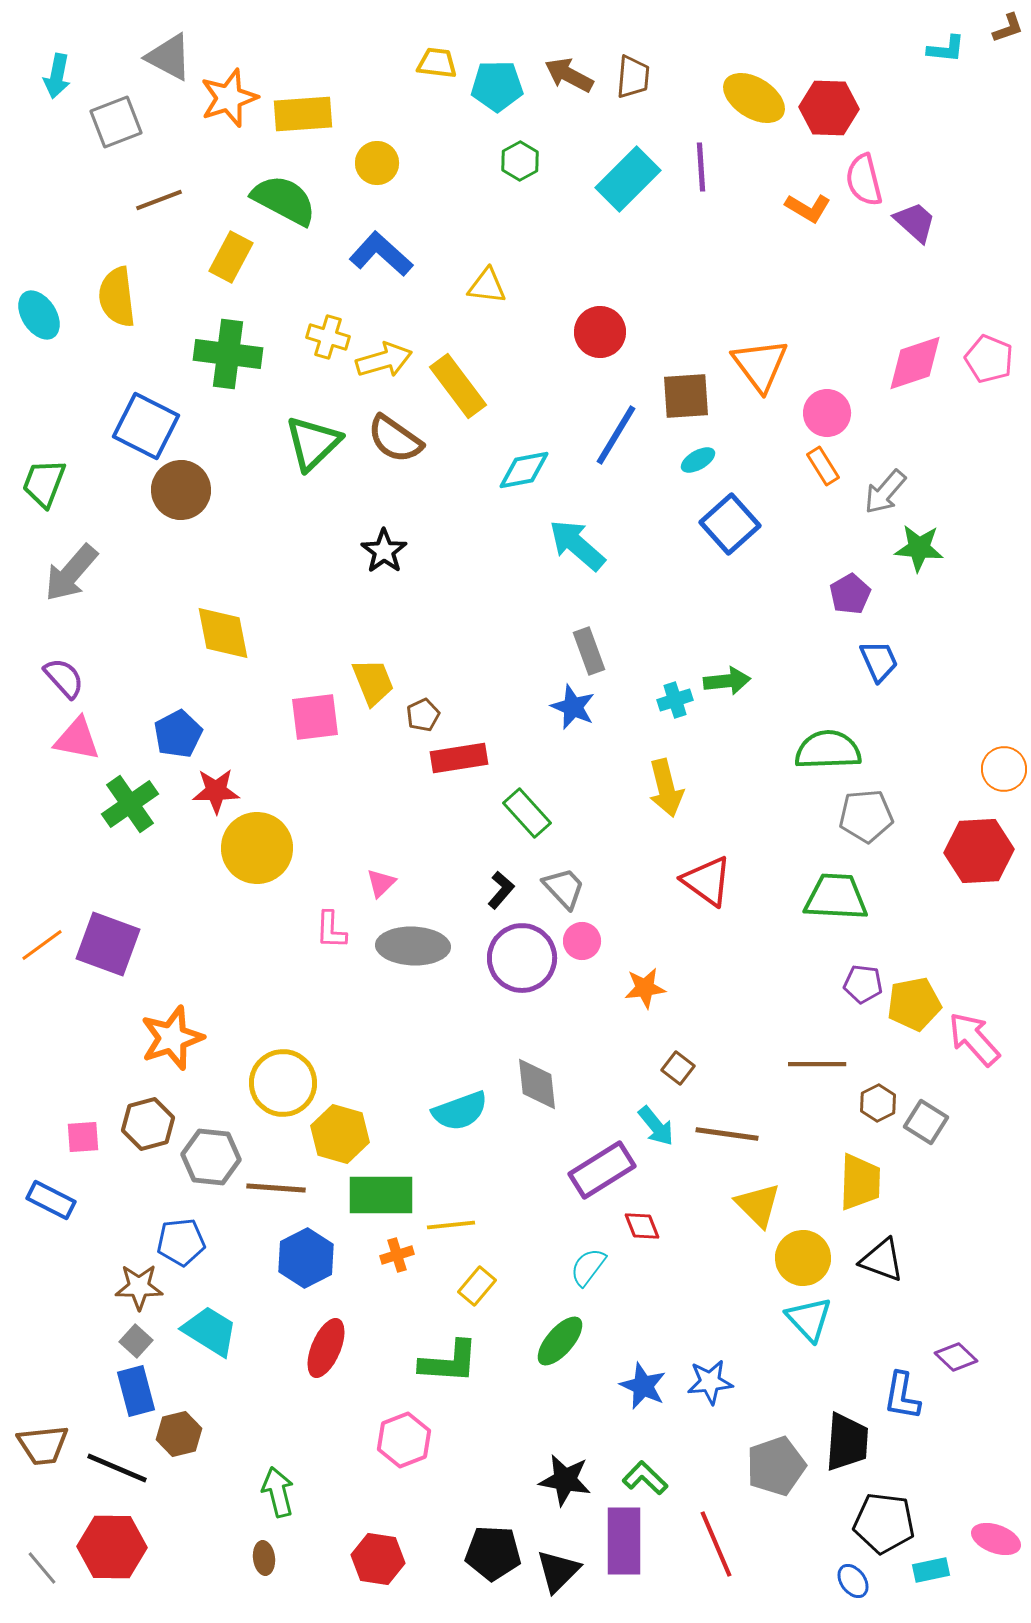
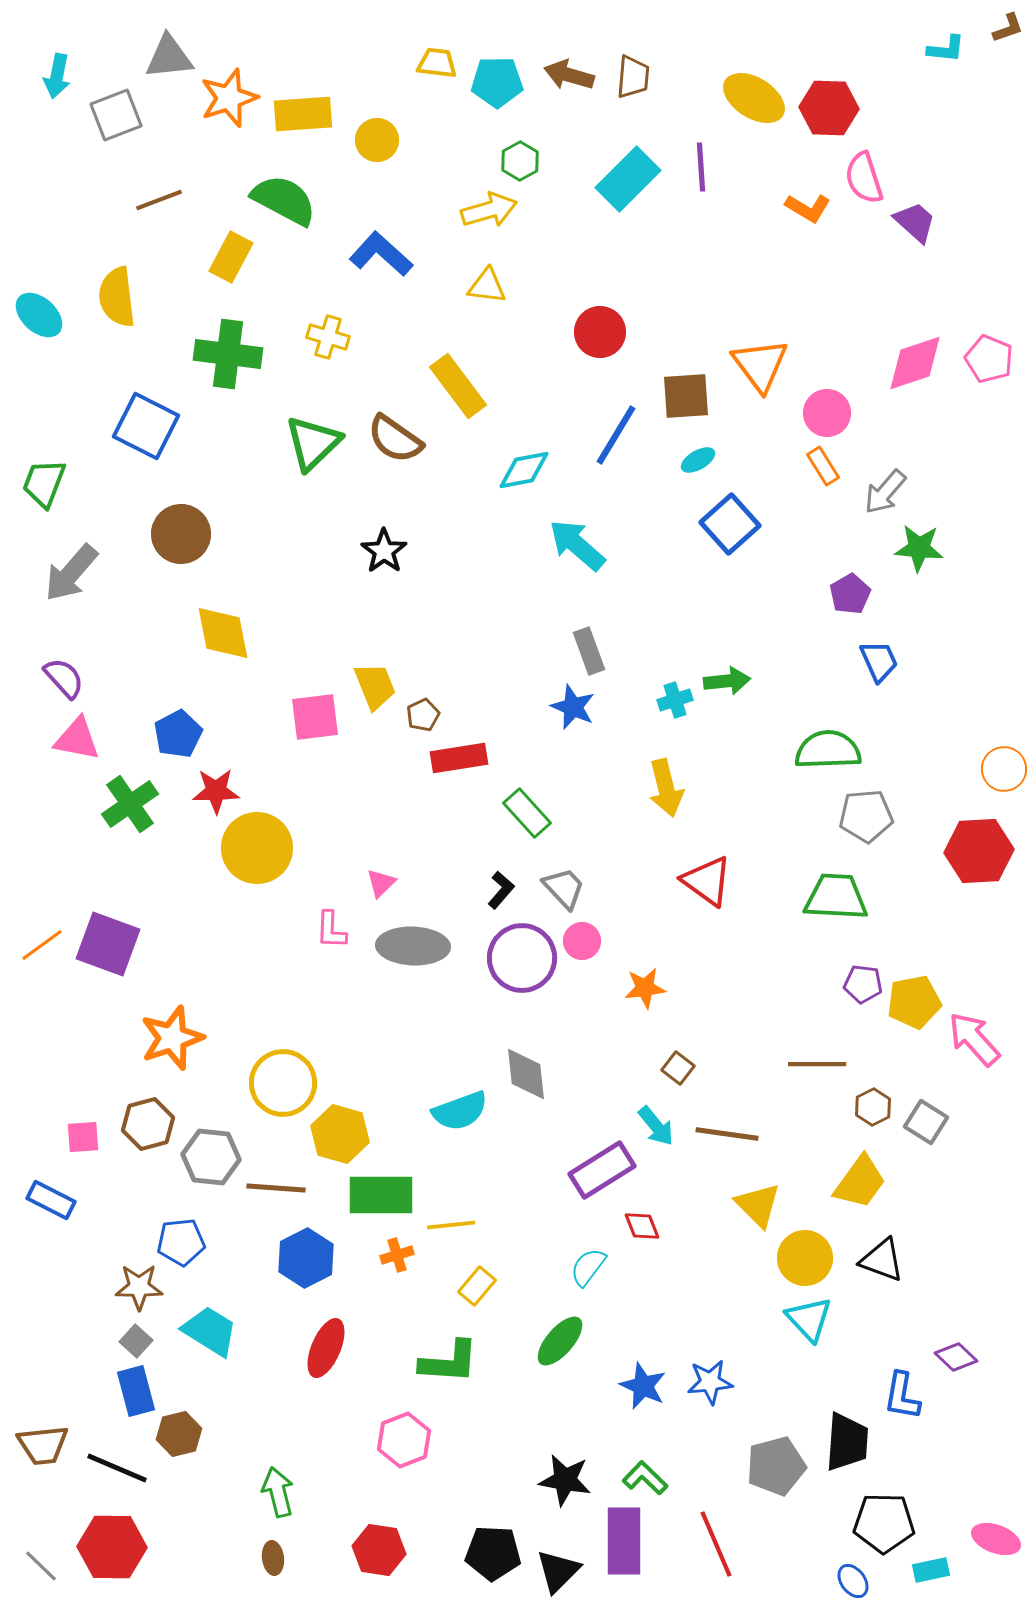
gray triangle at (169, 57): rotated 34 degrees counterclockwise
brown arrow at (569, 75): rotated 12 degrees counterclockwise
cyan pentagon at (497, 86): moved 4 px up
gray square at (116, 122): moved 7 px up
yellow circle at (377, 163): moved 23 px up
pink semicircle at (864, 180): moved 2 px up; rotated 4 degrees counterclockwise
cyan ellipse at (39, 315): rotated 15 degrees counterclockwise
yellow arrow at (384, 360): moved 105 px right, 150 px up
brown circle at (181, 490): moved 44 px down
yellow trapezoid at (373, 682): moved 2 px right, 4 px down
yellow pentagon at (914, 1004): moved 2 px up
gray diamond at (537, 1084): moved 11 px left, 10 px up
brown hexagon at (878, 1103): moved 5 px left, 4 px down
yellow trapezoid at (860, 1182): rotated 34 degrees clockwise
yellow circle at (803, 1258): moved 2 px right
gray pentagon at (776, 1466): rotated 4 degrees clockwise
black pentagon at (884, 1523): rotated 6 degrees counterclockwise
brown ellipse at (264, 1558): moved 9 px right
red hexagon at (378, 1559): moved 1 px right, 9 px up
gray line at (42, 1568): moved 1 px left, 2 px up; rotated 6 degrees counterclockwise
